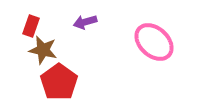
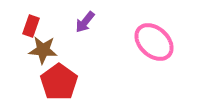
purple arrow: rotated 35 degrees counterclockwise
brown star: rotated 8 degrees counterclockwise
